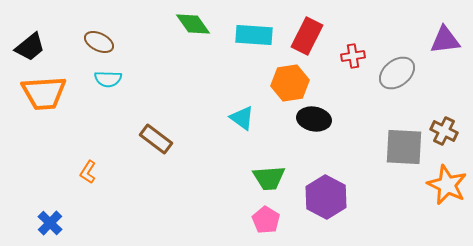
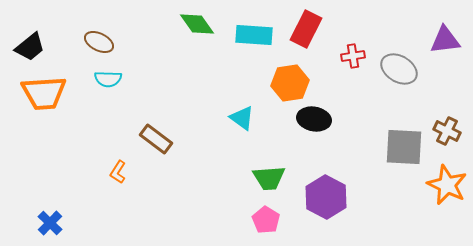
green diamond: moved 4 px right
red rectangle: moved 1 px left, 7 px up
gray ellipse: moved 2 px right, 4 px up; rotated 69 degrees clockwise
brown cross: moved 3 px right
orange L-shape: moved 30 px right
